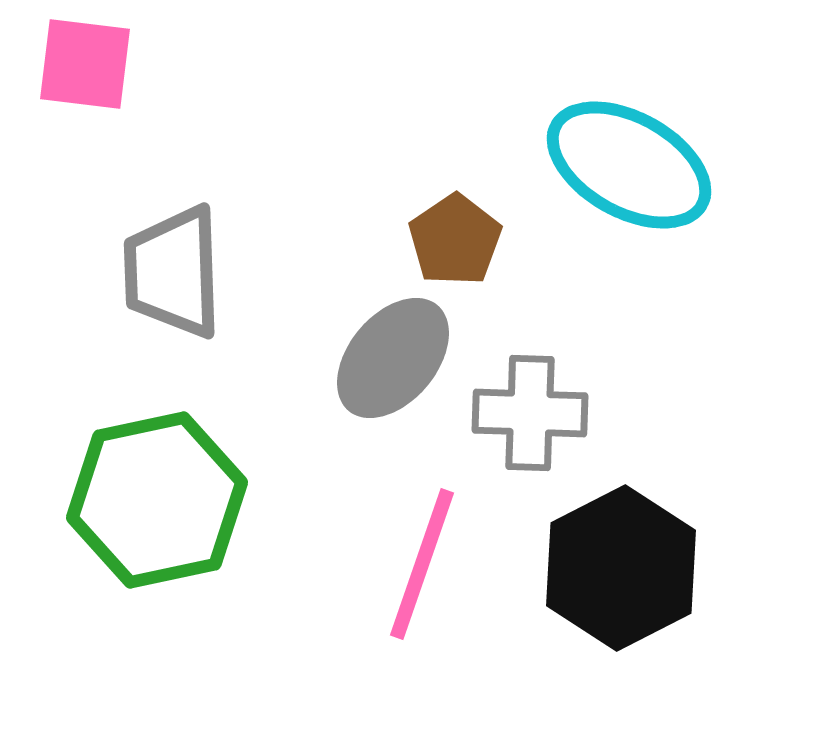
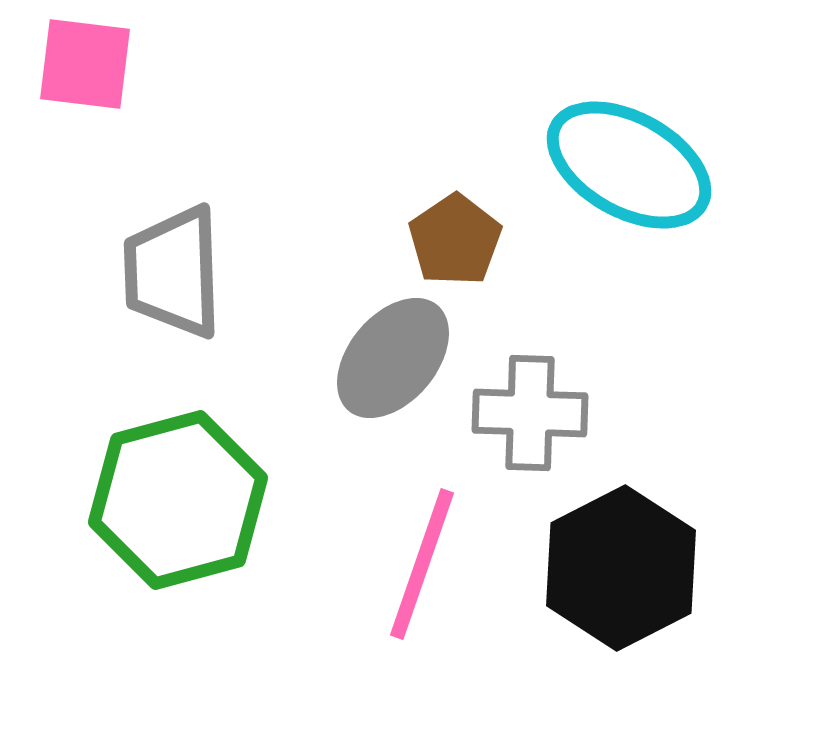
green hexagon: moved 21 px right; rotated 3 degrees counterclockwise
